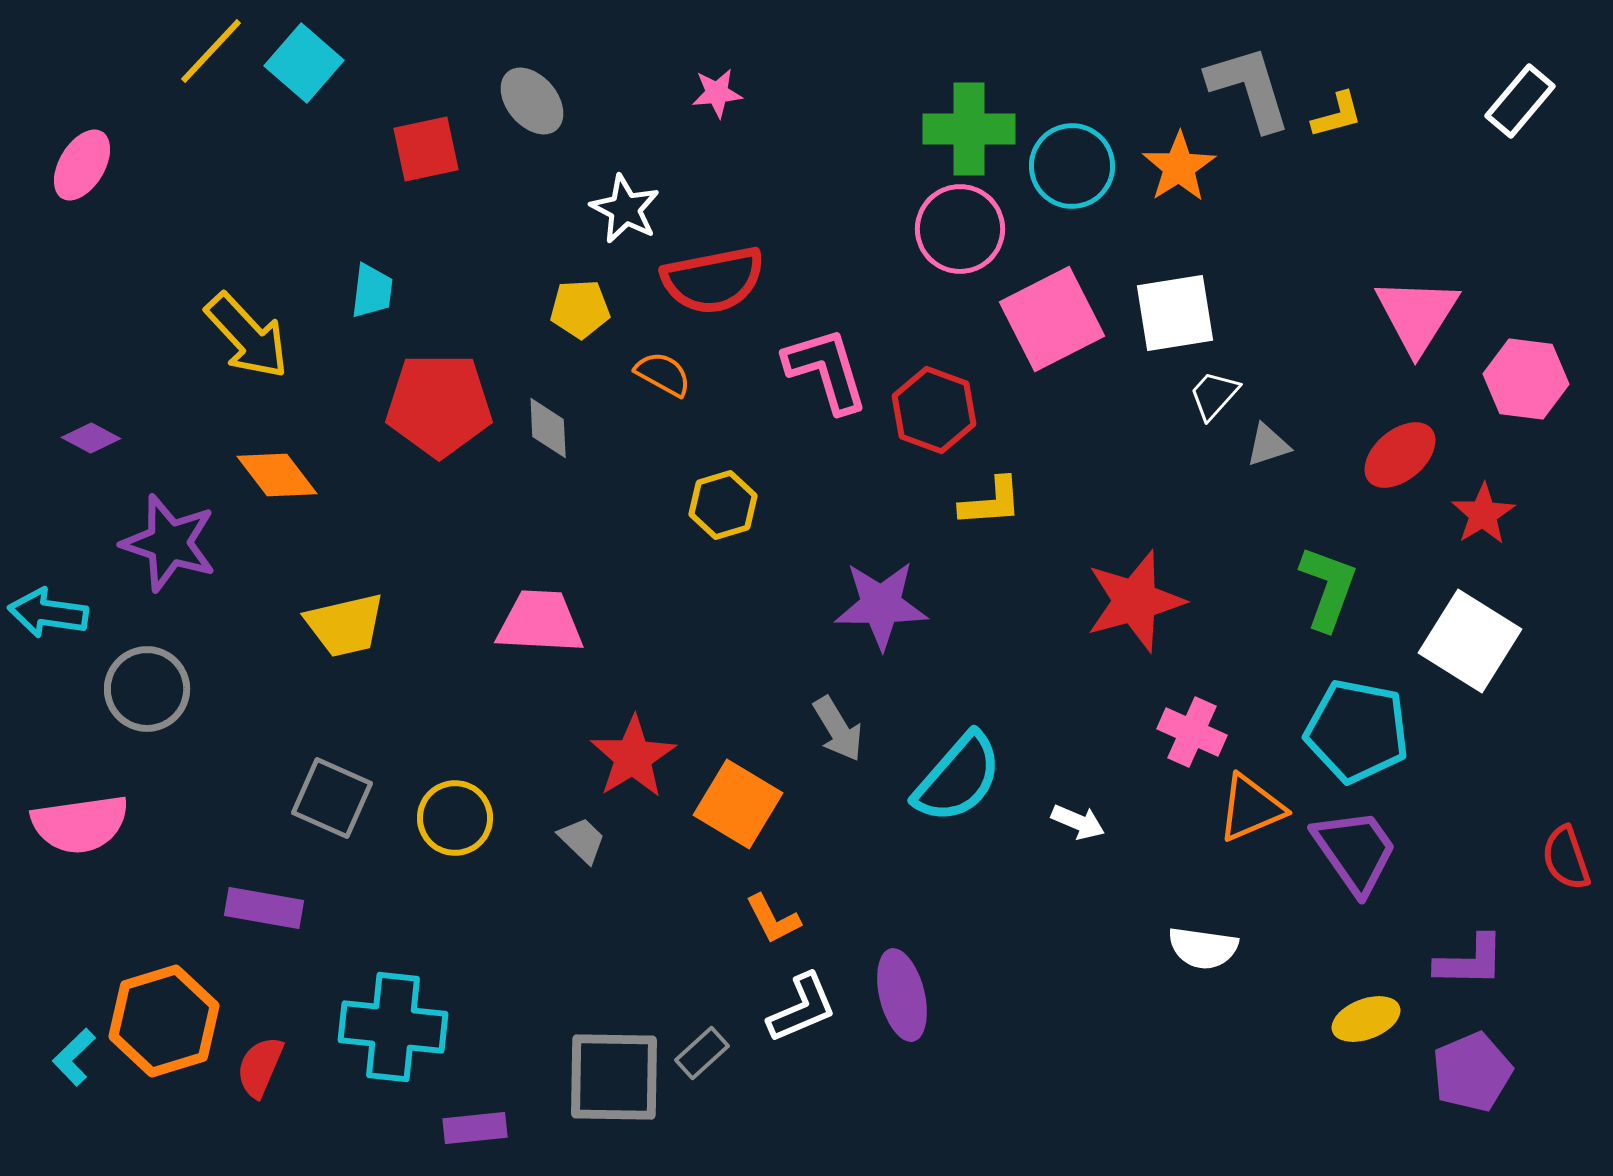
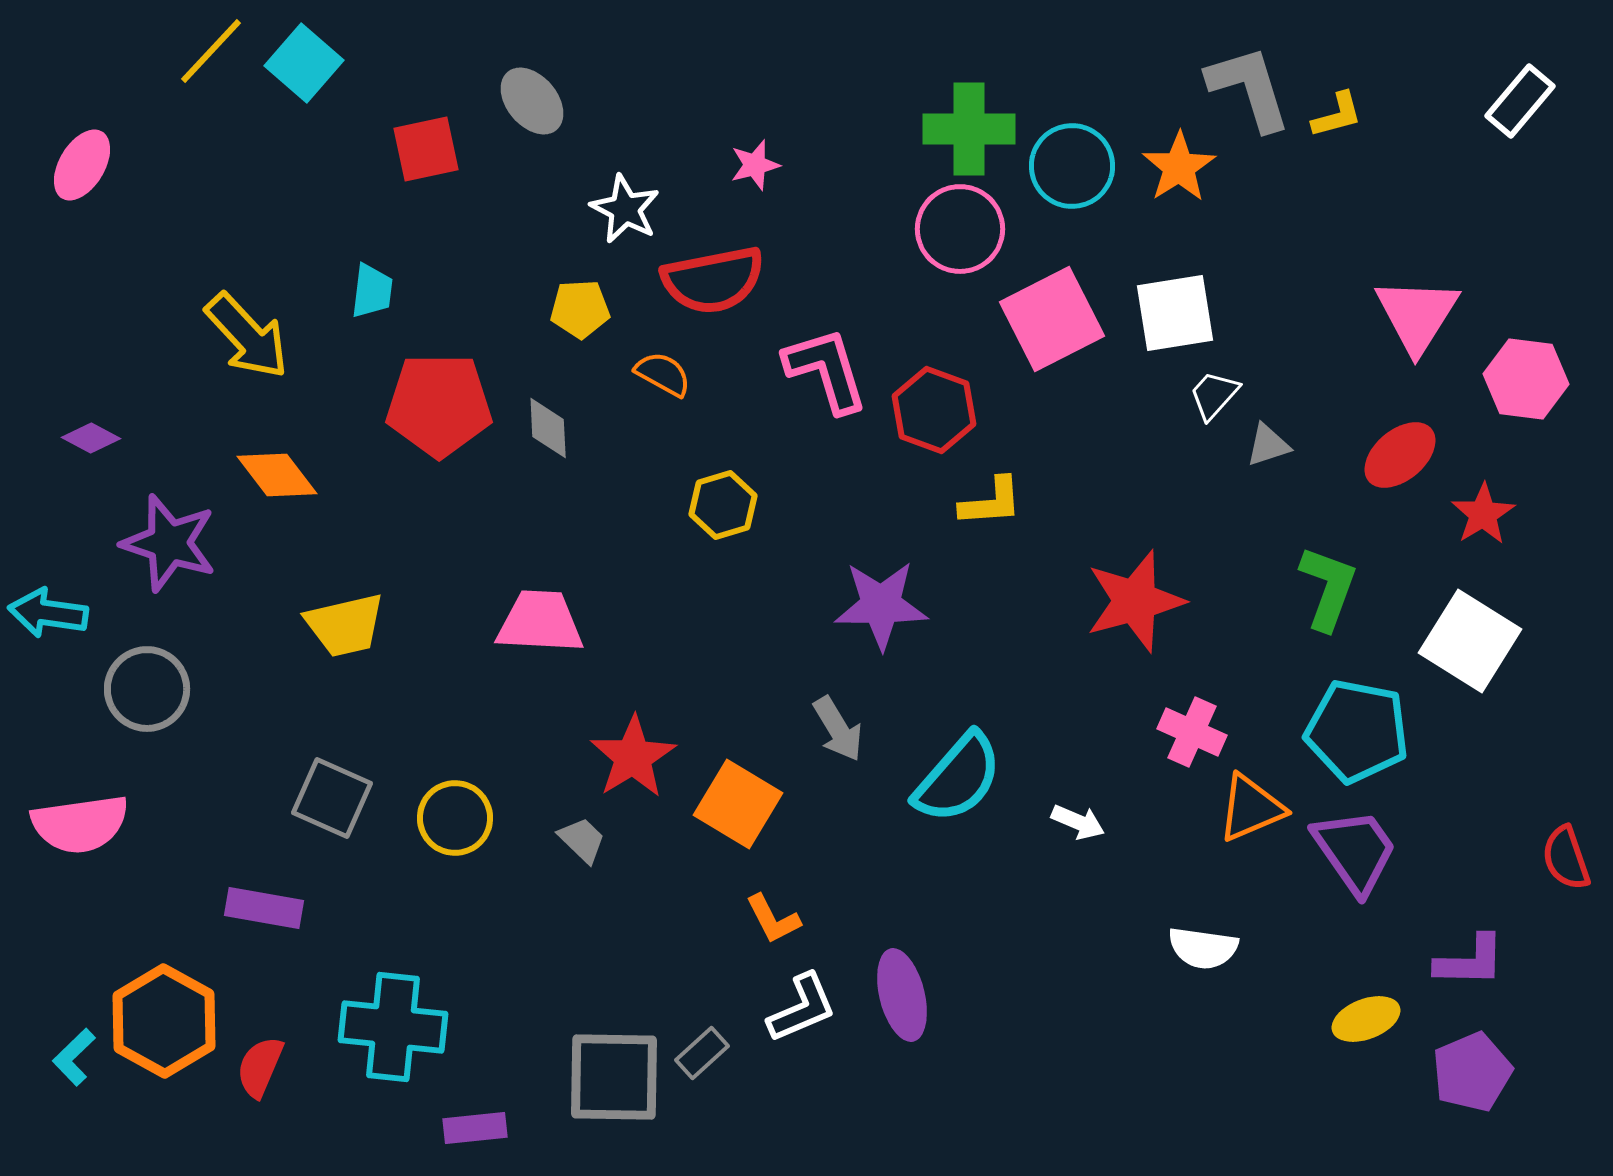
pink star at (717, 93): moved 38 px right, 72 px down; rotated 9 degrees counterclockwise
orange hexagon at (164, 1021): rotated 14 degrees counterclockwise
